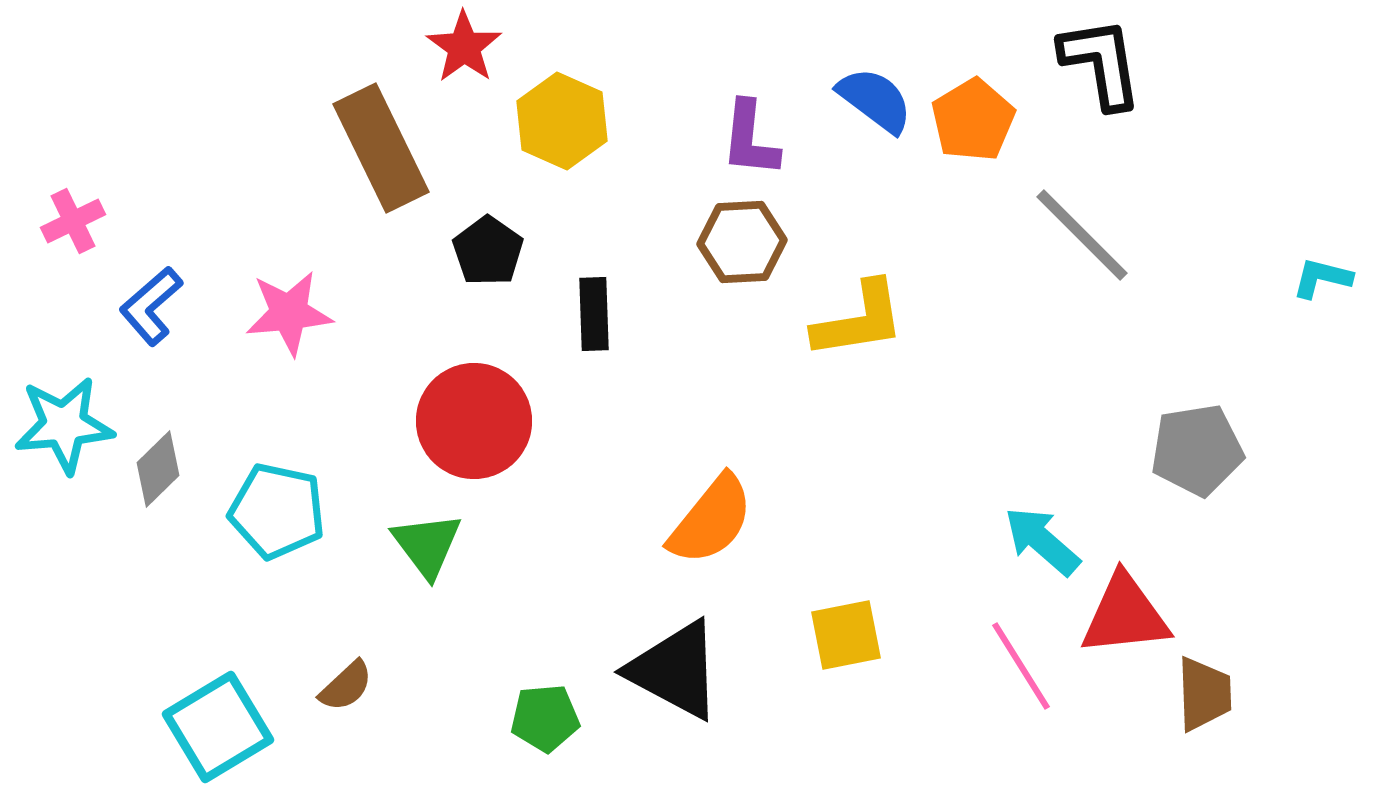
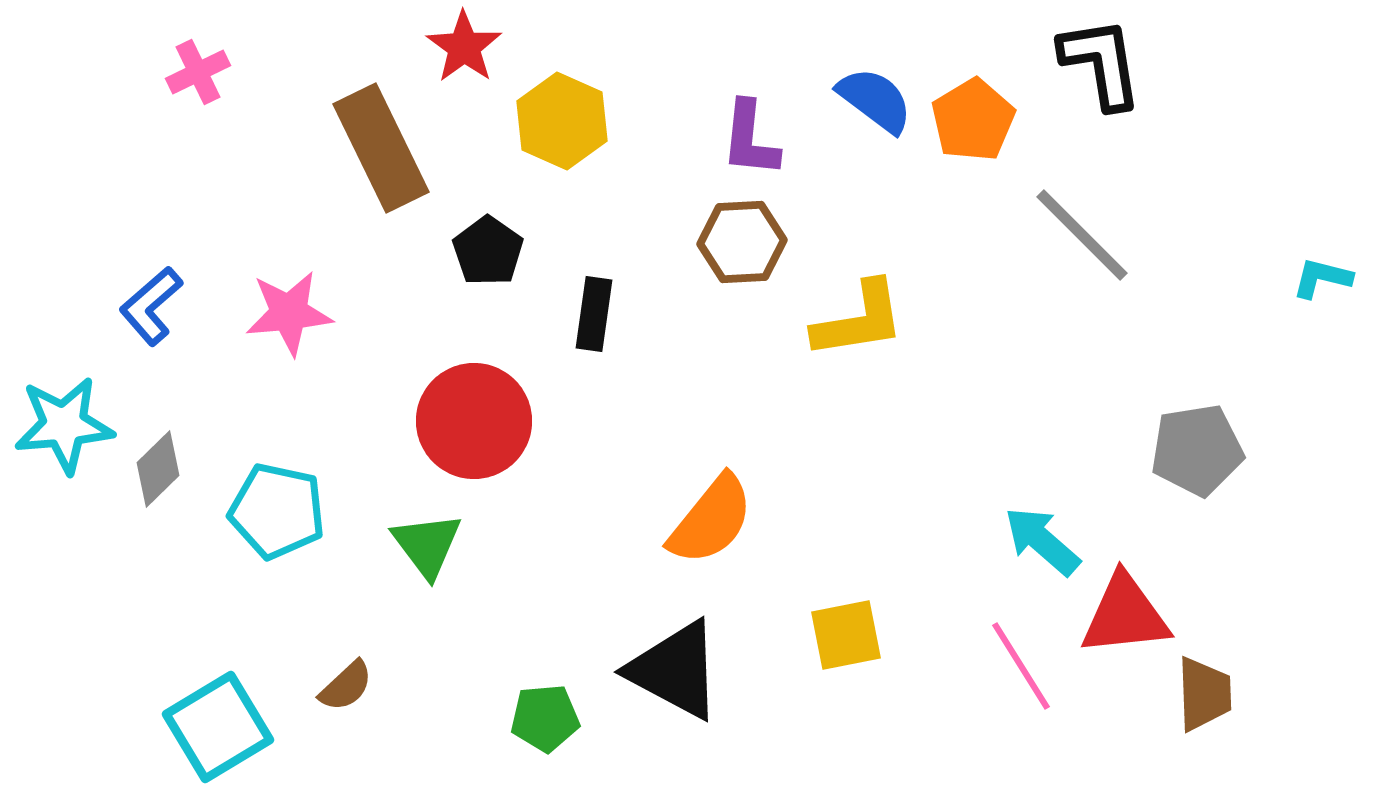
pink cross: moved 125 px right, 149 px up
black rectangle: rotated 10 degrees clockwise
